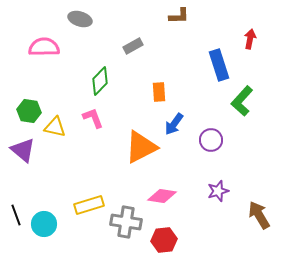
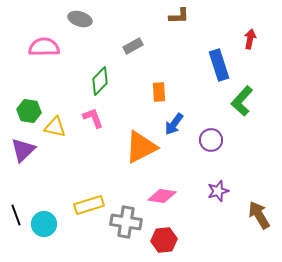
purple triangle: rotated 36 degrees clockwise
